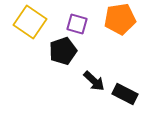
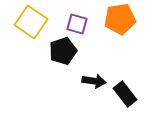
yellow square: moved 1 px right
black arrow: rotated 35 degrees counterclockwise
black rectangle: rotated 25 degrees clockwise
